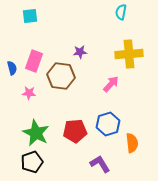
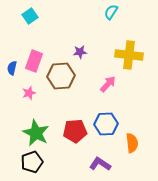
cyan semicircle: moved 10 px left; rotated 21 degrees clockwise
cyan square: rotated 28 degrees counterclockwise
yellow cross: moved 1 px down; rotated 12 degrees clockwise
blue semicircle: rotated 152 degrees counterclockwise
brown hexagon: rotated 12 degrees counterclockwise
pink arrow: moved 3 px left
pink star: rotated 24 degrees counterclockwise
blue hexagon: moved 2 px left; rotated 15 degrees clockwise
purple L-shape: rotated 25 degrees counterclockwise
